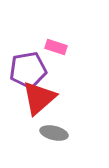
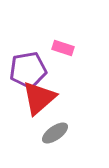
pink rectangle: moved 7 px right, 1 px down
gray ellipse: moved 1 px right; rotated 48 degrees counterclockwise
